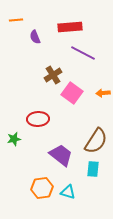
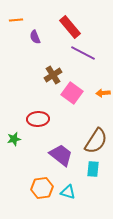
red rectangle: rotated 55 degrees clockwise
